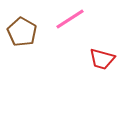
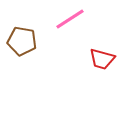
brown pentagon: moved 9 px down; rotated 20 degrees counterclockwise
